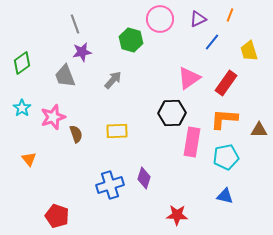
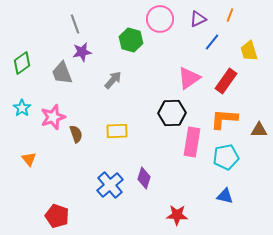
gray trapezoid: moved 3 px left, 3 px up
red rectangle: moved 2 px up
blue cross: rotated 24 degrees counterclockwise
